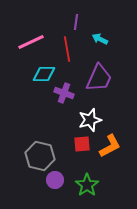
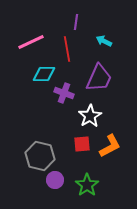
cyan arrow: moved 4 px right, 2 px down
white star: moved 4 px up; rotated 15 degrees counterclockwise
